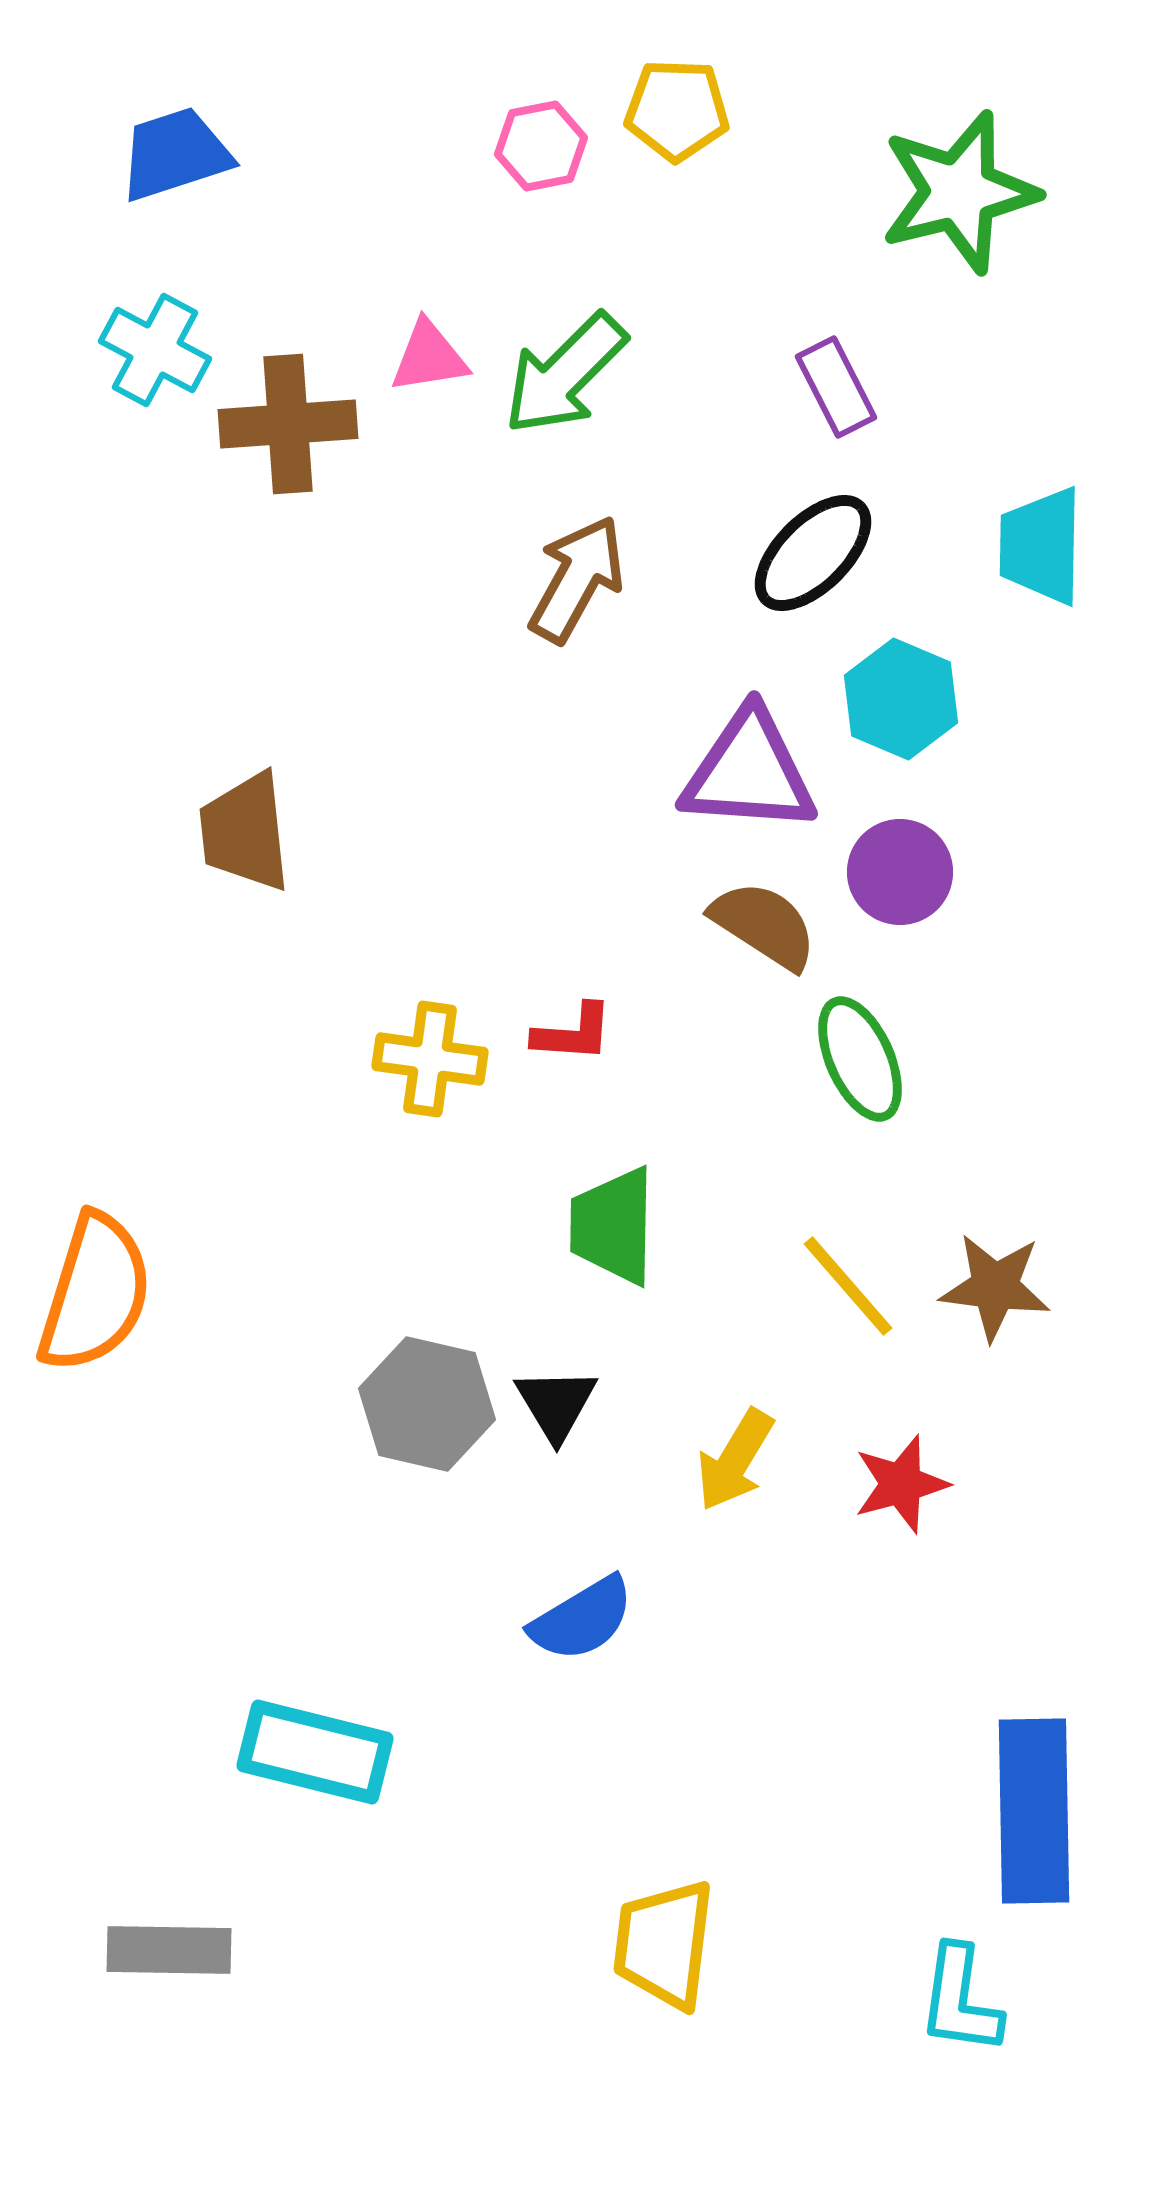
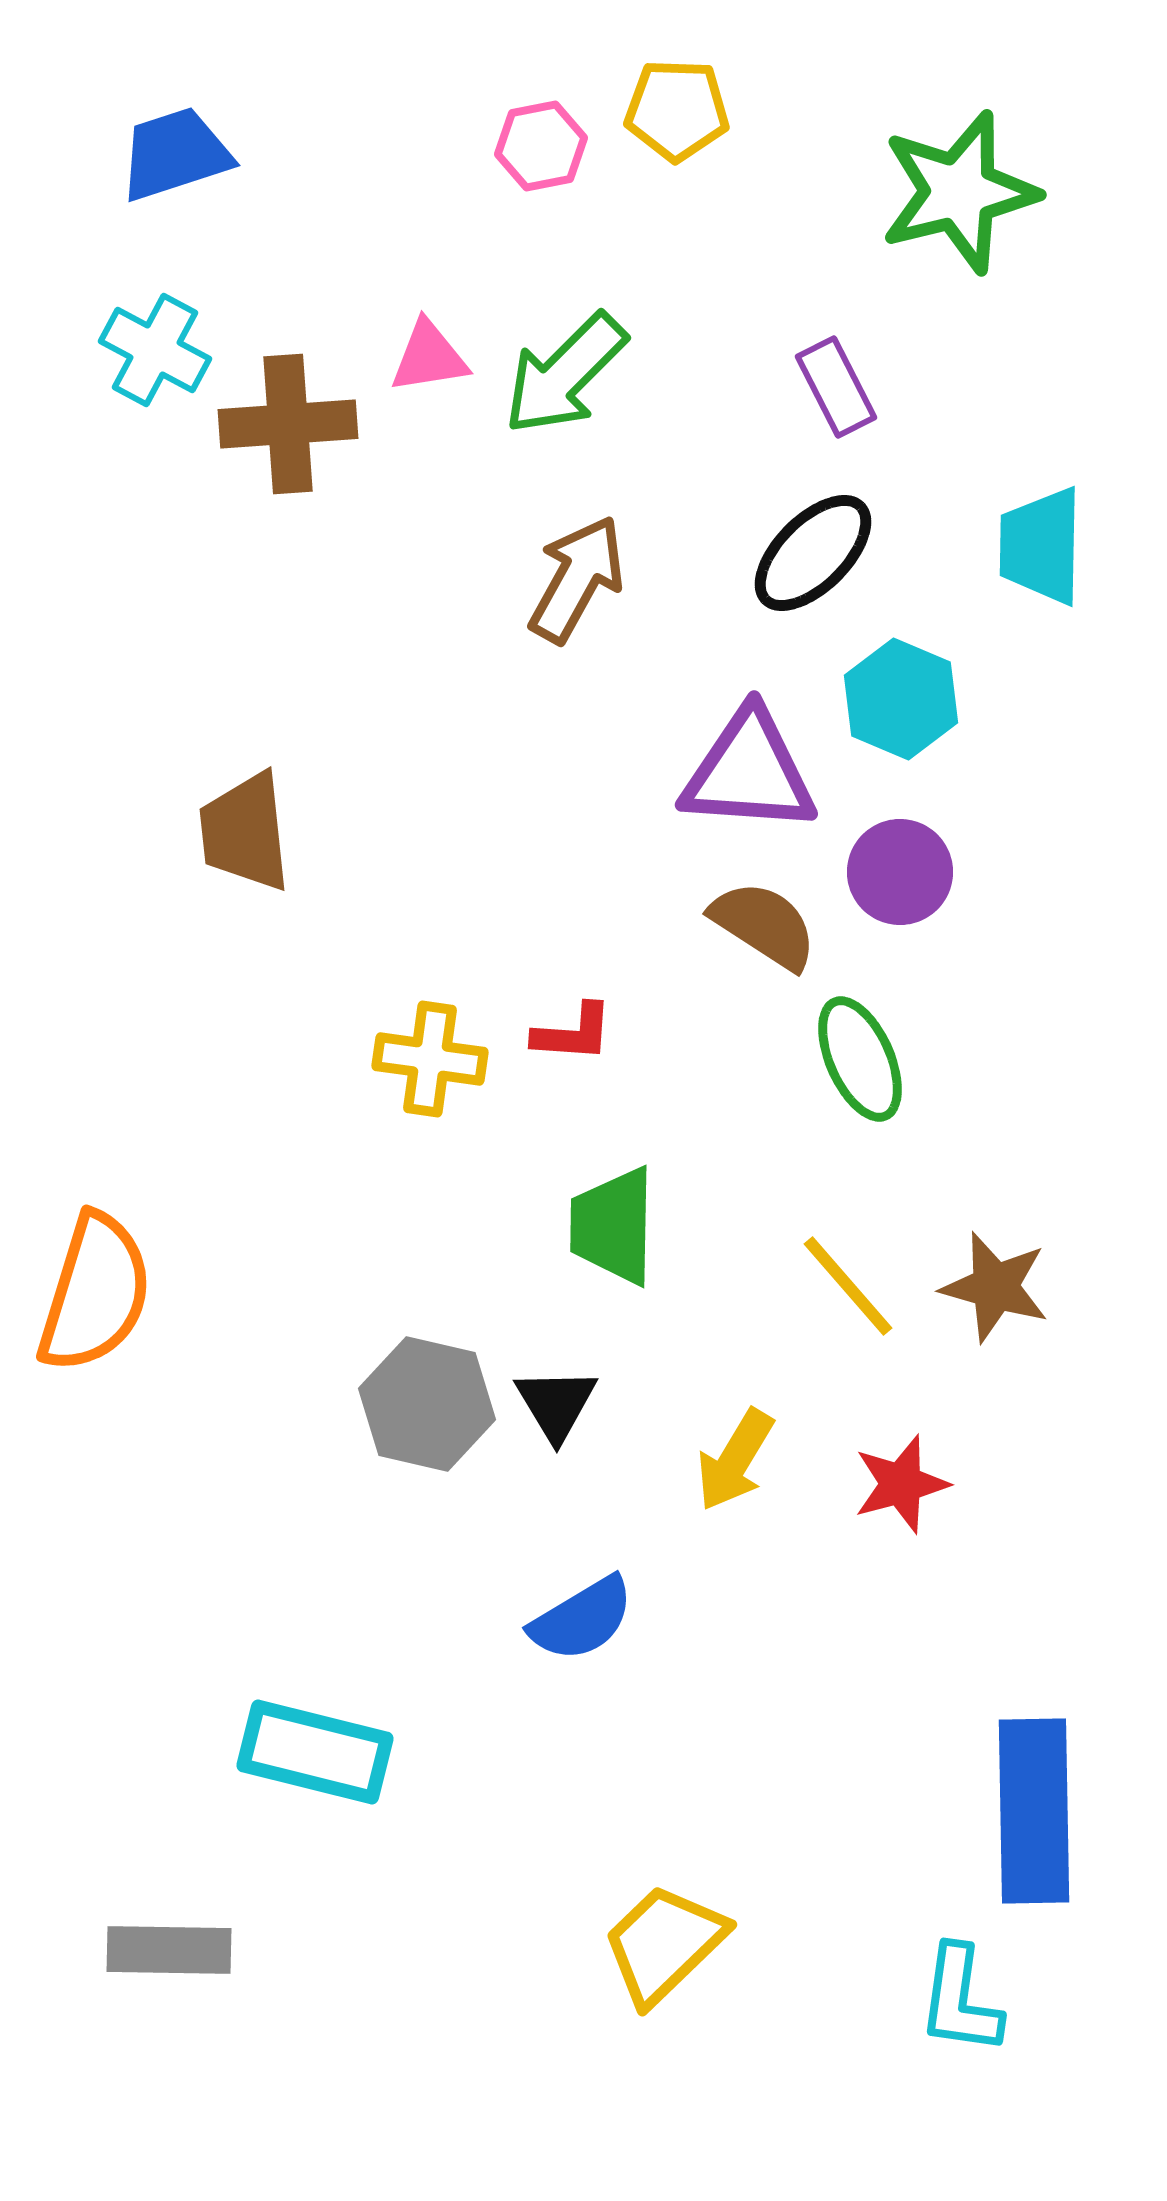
brown star: rotated 9 degrees clockwise
yellow trapezoid: rotated 39 degrees clockwise
